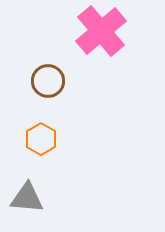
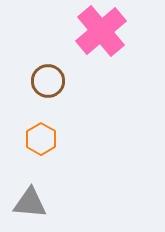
gray triangle: moved 3 px right, 5 px down
